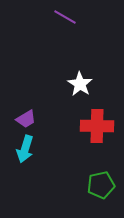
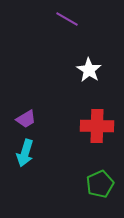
purple line: moved 2 px right, 2 px down
white star: moved 9 px right, 14 px up
cyan arrow: moved 4 px down
green pentagon: moved 1 px left, 1 px up; rotated 12 degrees counterclockwise
